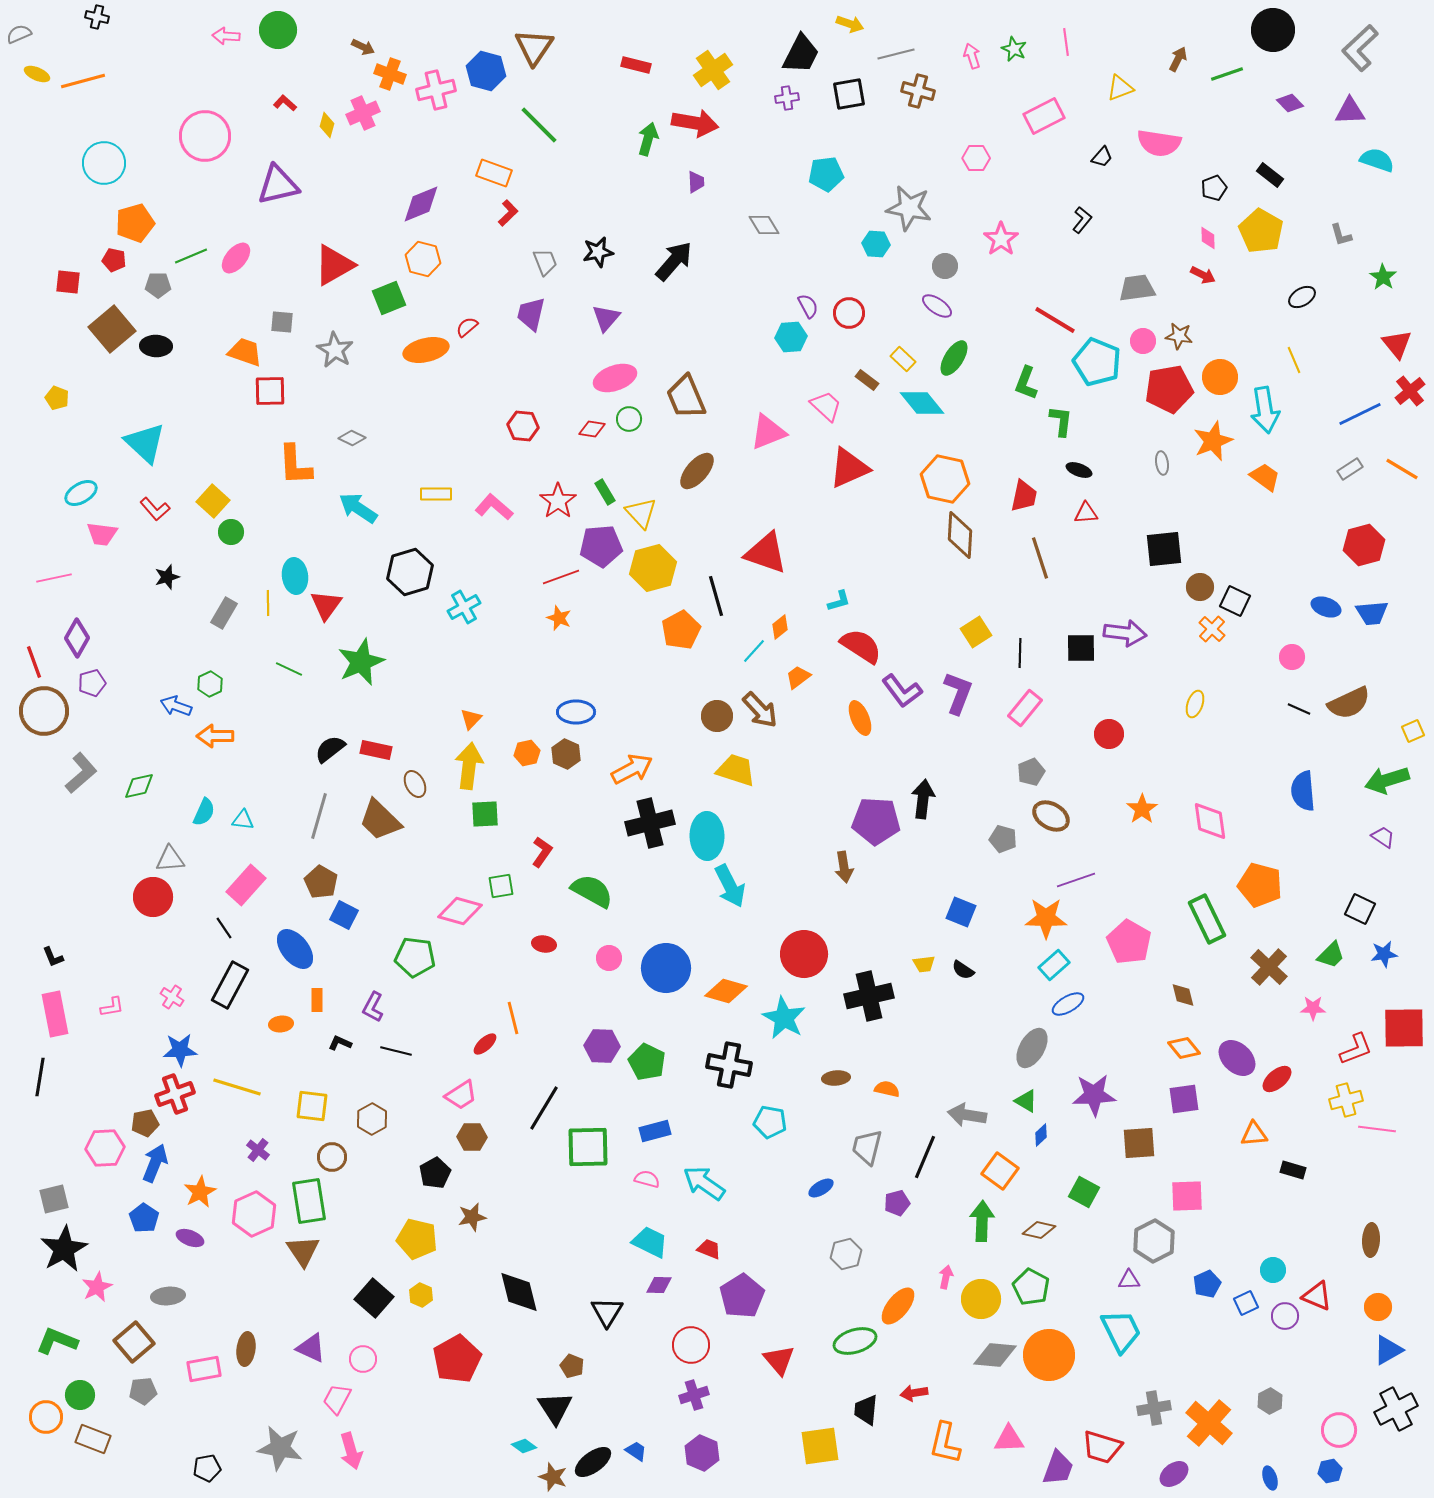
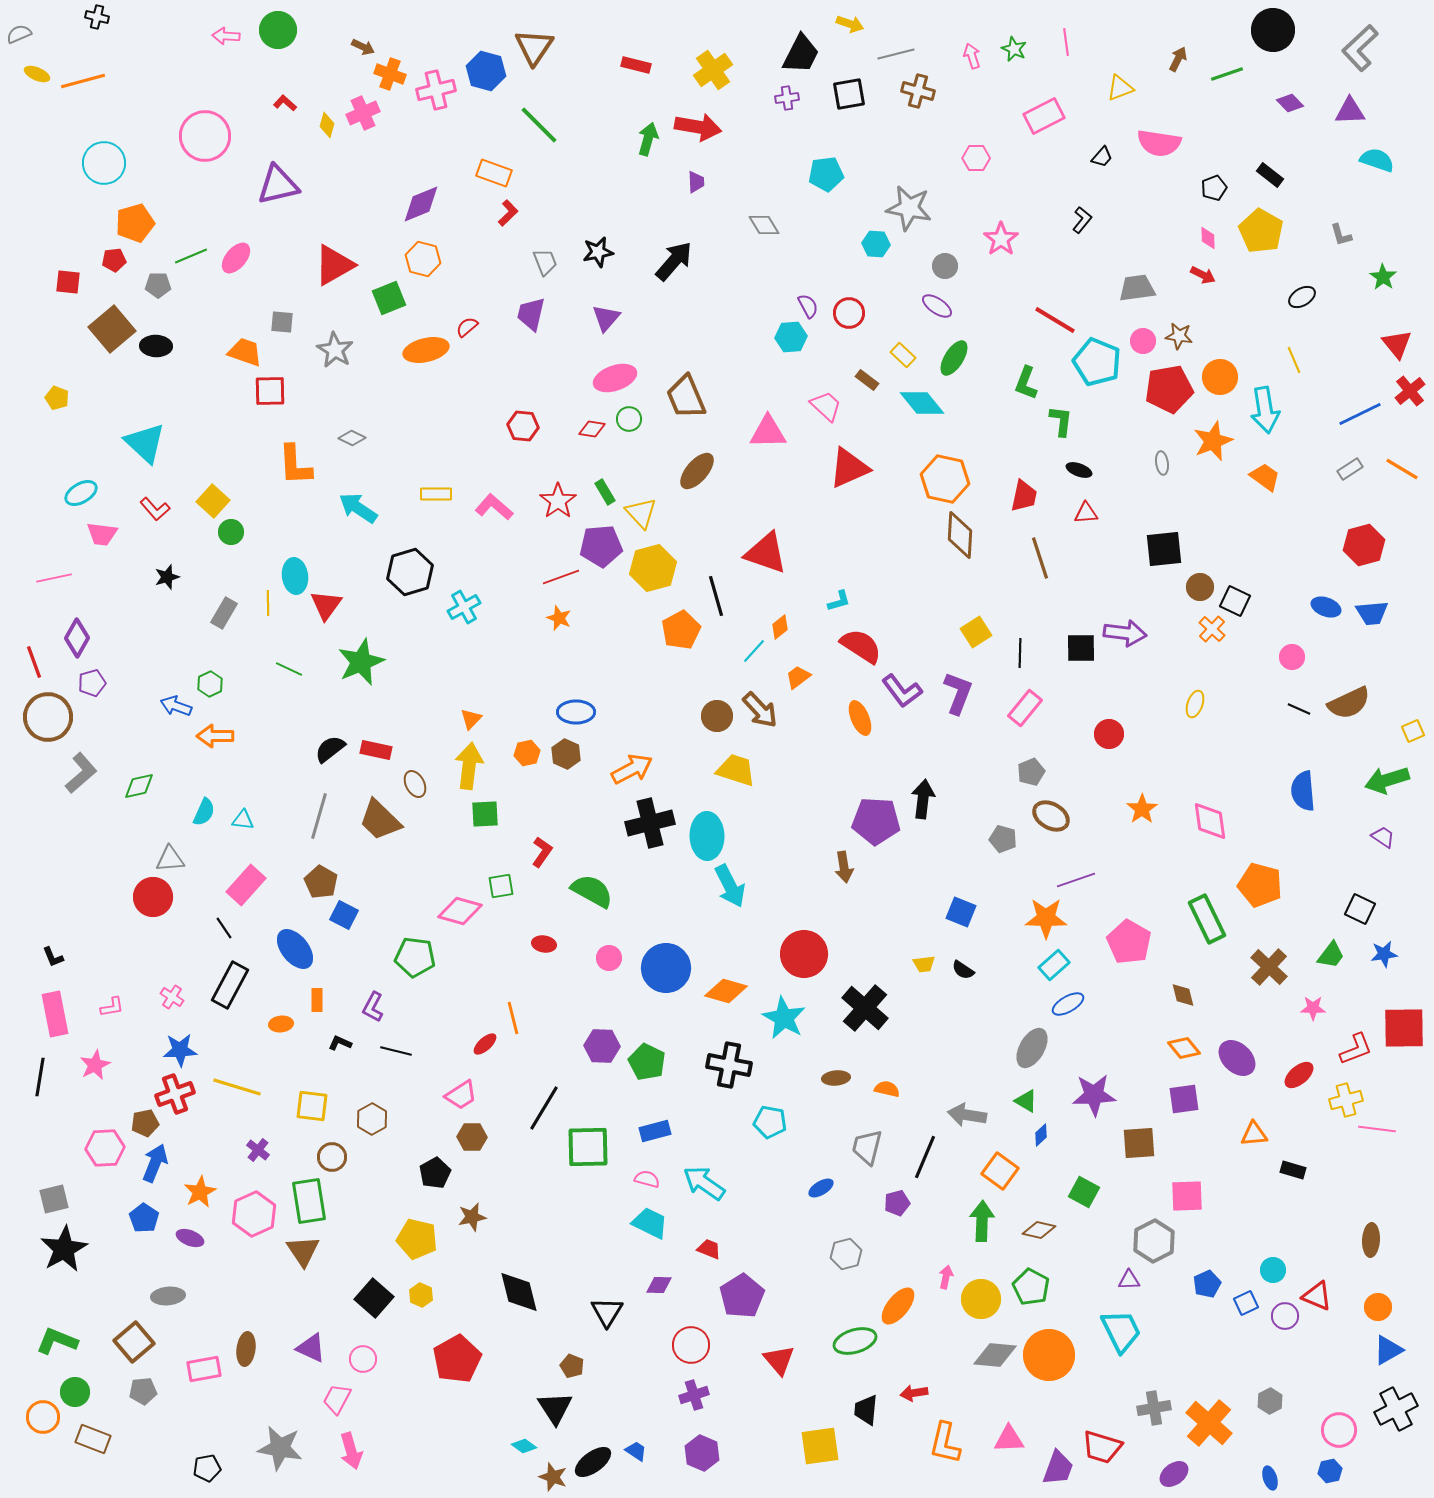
red arrow at (695, 123): moved 3 px right, 4 px down
red pentagon at (114, 260): rotated 20 degrees counterclockwise
yellow rectangle at (903, 359): moved 4 px up
pink triangle at (768, 432): rotated 21 degrees clockwise
brown circle at (44, 711): moved 4 px right, 6 px down
green trapezoid at (1331, 955): rotated 8 degrees counterclockwise
black cross at (869, 996): moved 4 px left, 12 px down; rotated 36 degrees counterclockwise
red ellipse at (1277, 1079): moved 22 px right, 4 px up
cyan trapezoid at (650, 1242): moved 19 px up
pink star at (97, 1287): moved 2 px left, 222 px up
green circle at (80, 1395): moved 5 px left, 3 px up
orange circle at (46, 1417): moved 3 px left
